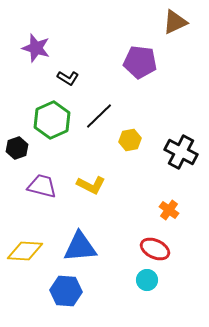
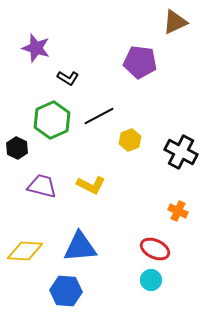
black line: rotated 16 degrees clockwise
yellow hexagon: rotated 10 degrees counterclockwise
black hexagon: rotated 15 degrees counterclockwise
orange cross: moved 9 px right, 1 px down; rotated 12 degrees counterclockwise
cyan circle: moved 4 px right
